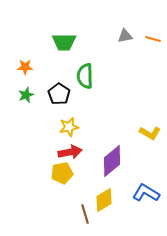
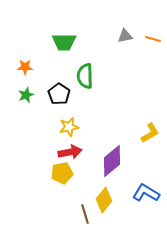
yellow L-shape: rotated 60 degrees counterclockwise
yellow diamond: rotated 20 degrees counterclockwise
